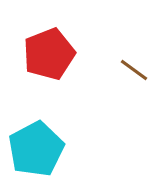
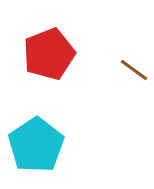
cyan pentagon: moved 4 px up; rotated 6 degrees counterclockwise
